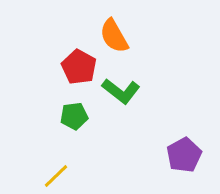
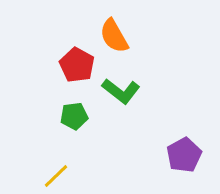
red pentagon: moved 2 px left, 2 px up
